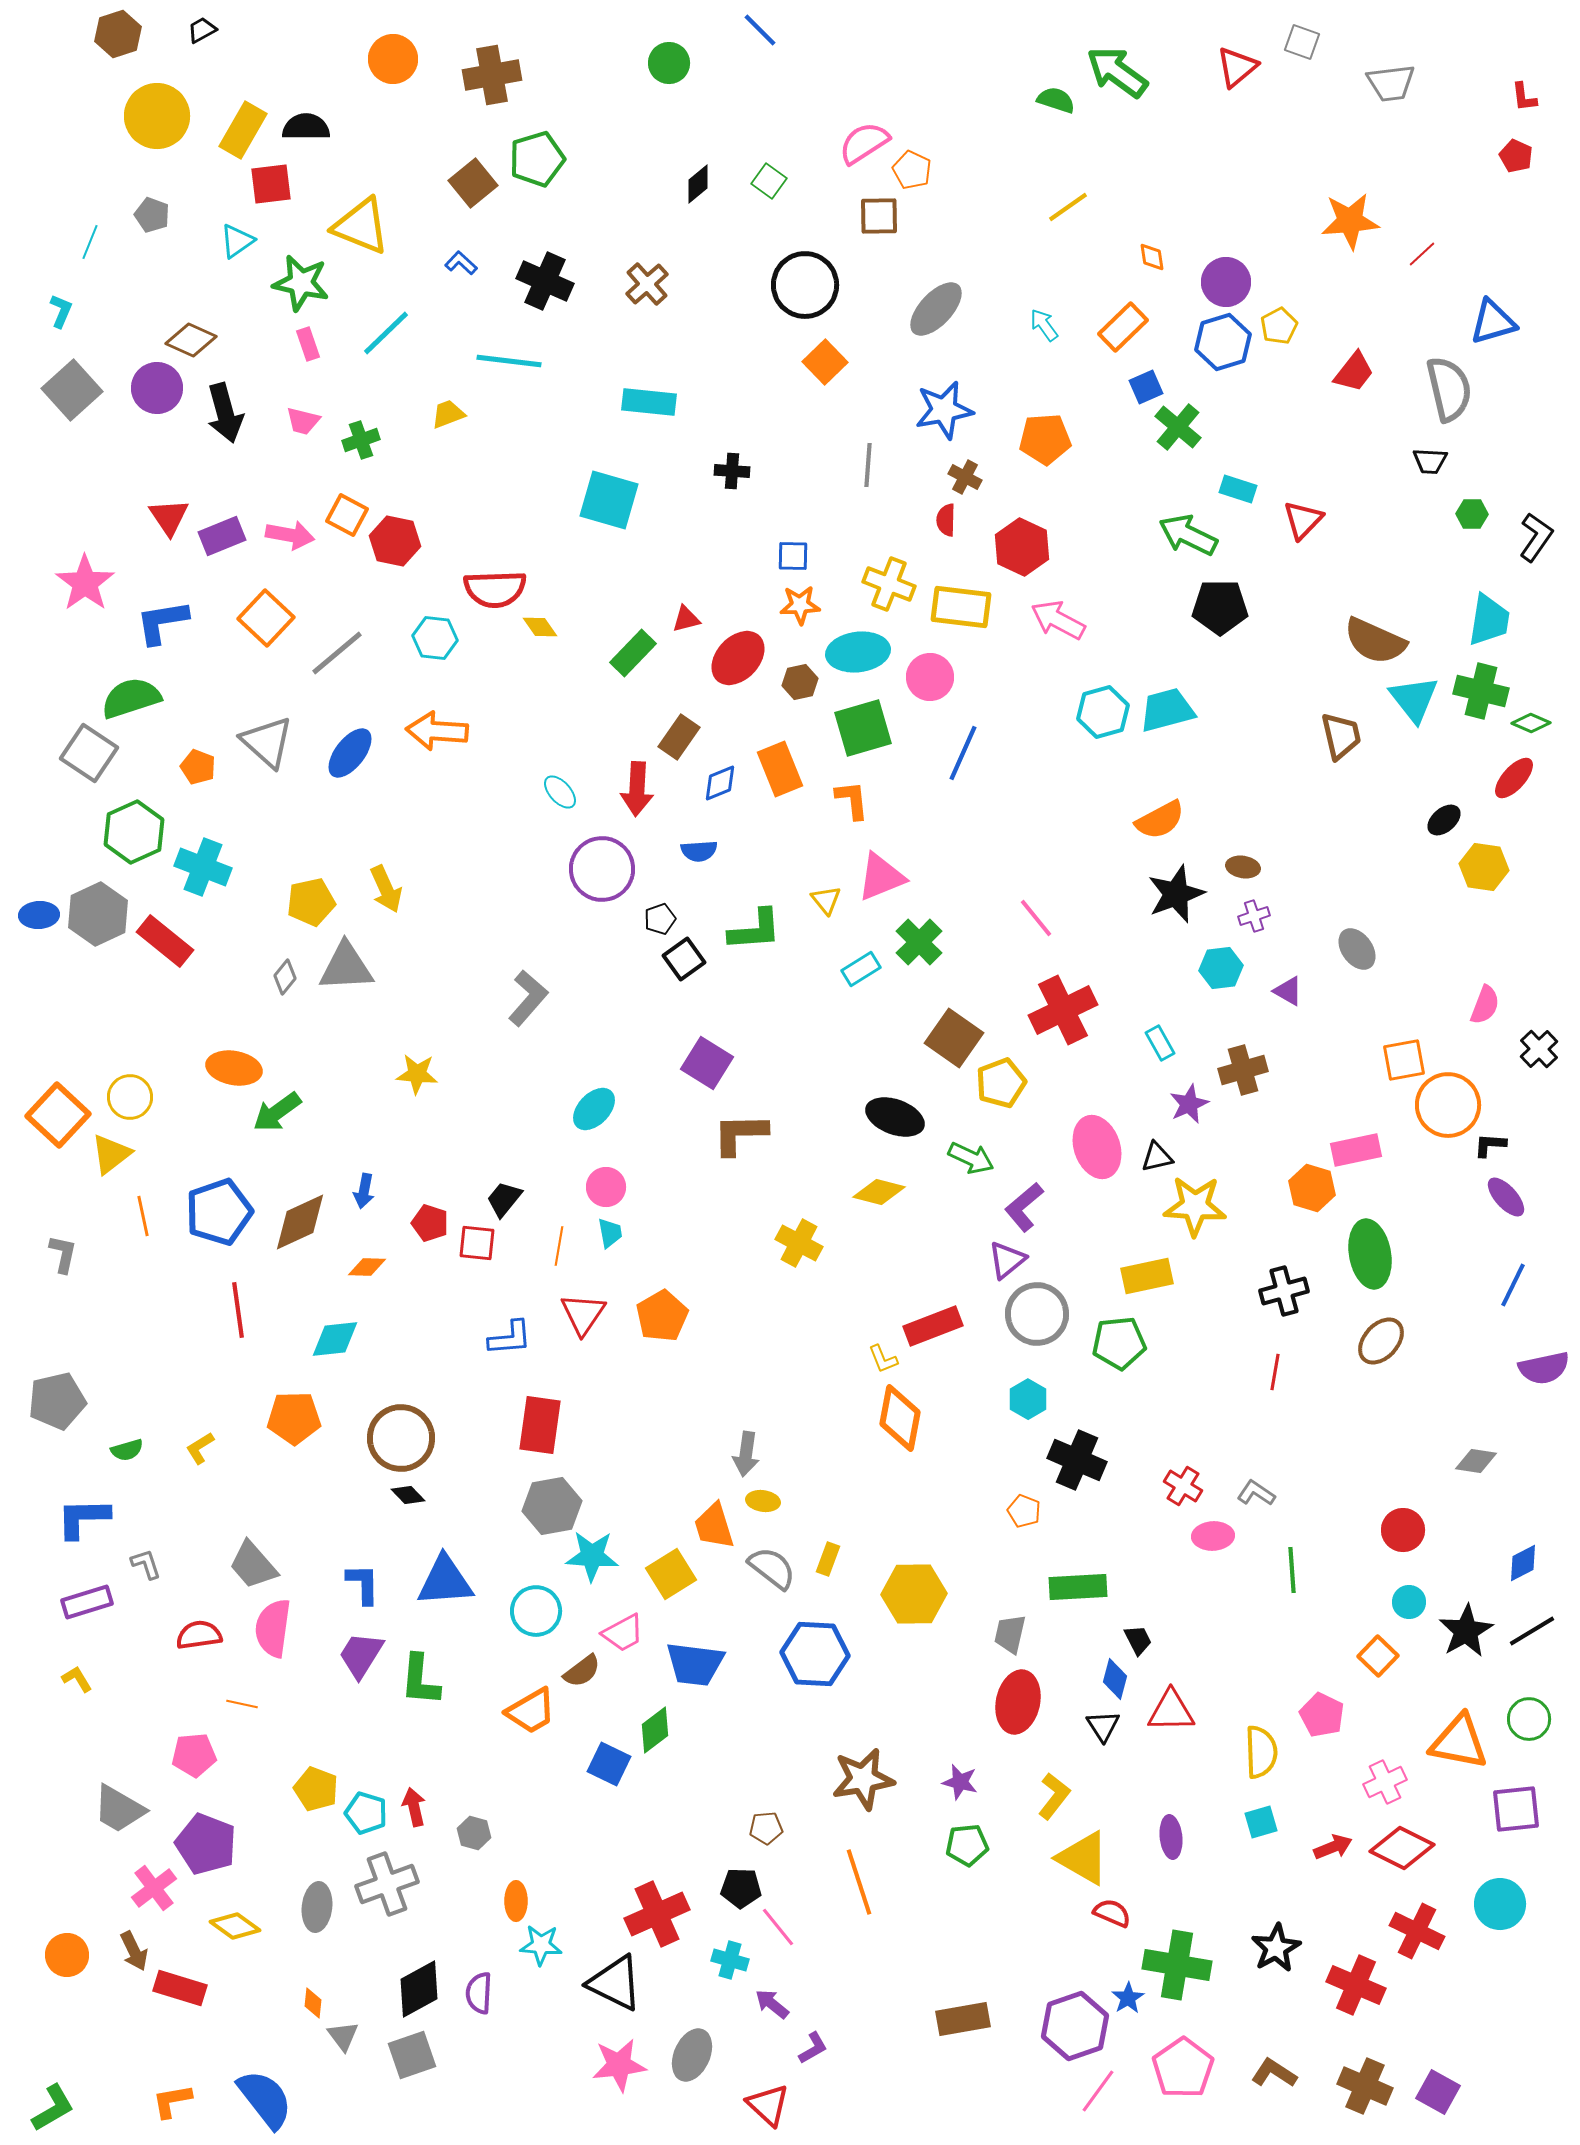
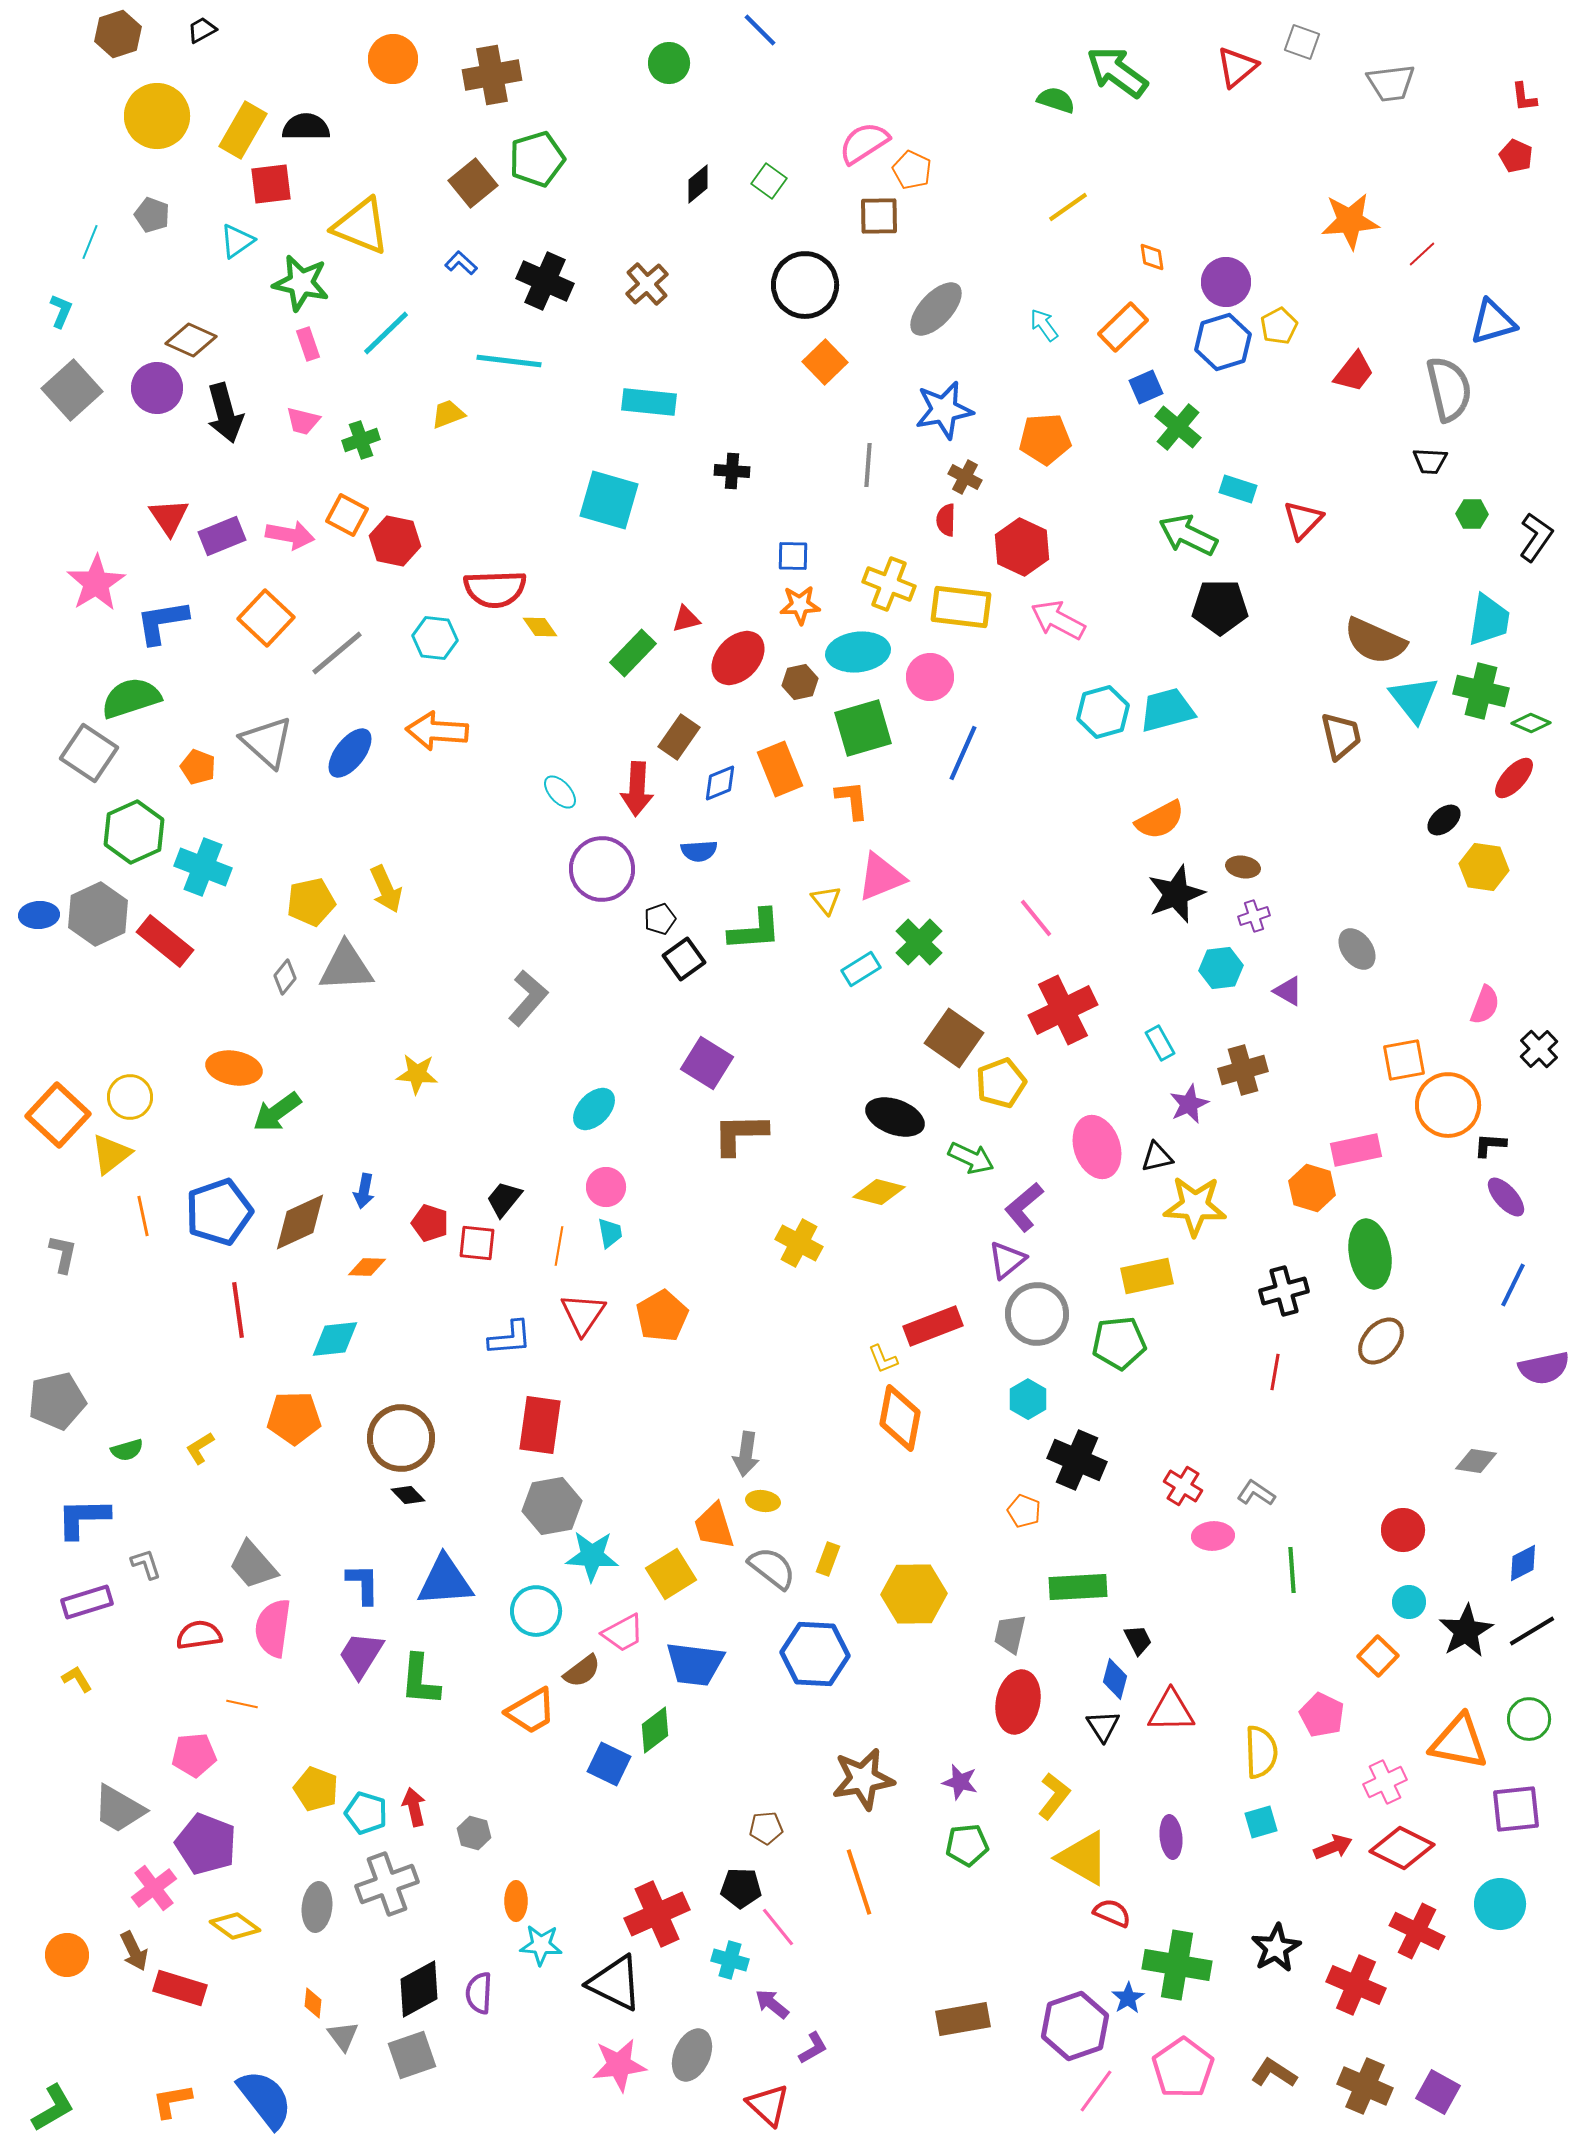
pink star at (85, 583): moved 11 px right; rotated 4 degrees clockwise
pink line at (1098, 2091): moved 2 px left
